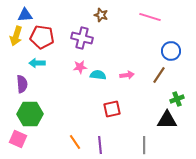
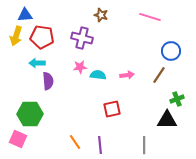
purple semicircle: moved 26 px right, 3 px up
